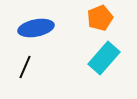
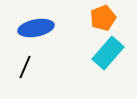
orange pentagon: moved 3 px right
cyan rectangle: moved 4 px right, 5 px up
